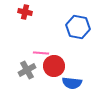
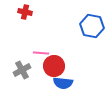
blue hexagon: moved 14 px right, 1 px up
gray cross: moved 5 px left
blue semicircle: moved 9 px left
